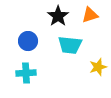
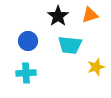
yellow star: moved 2 px left
